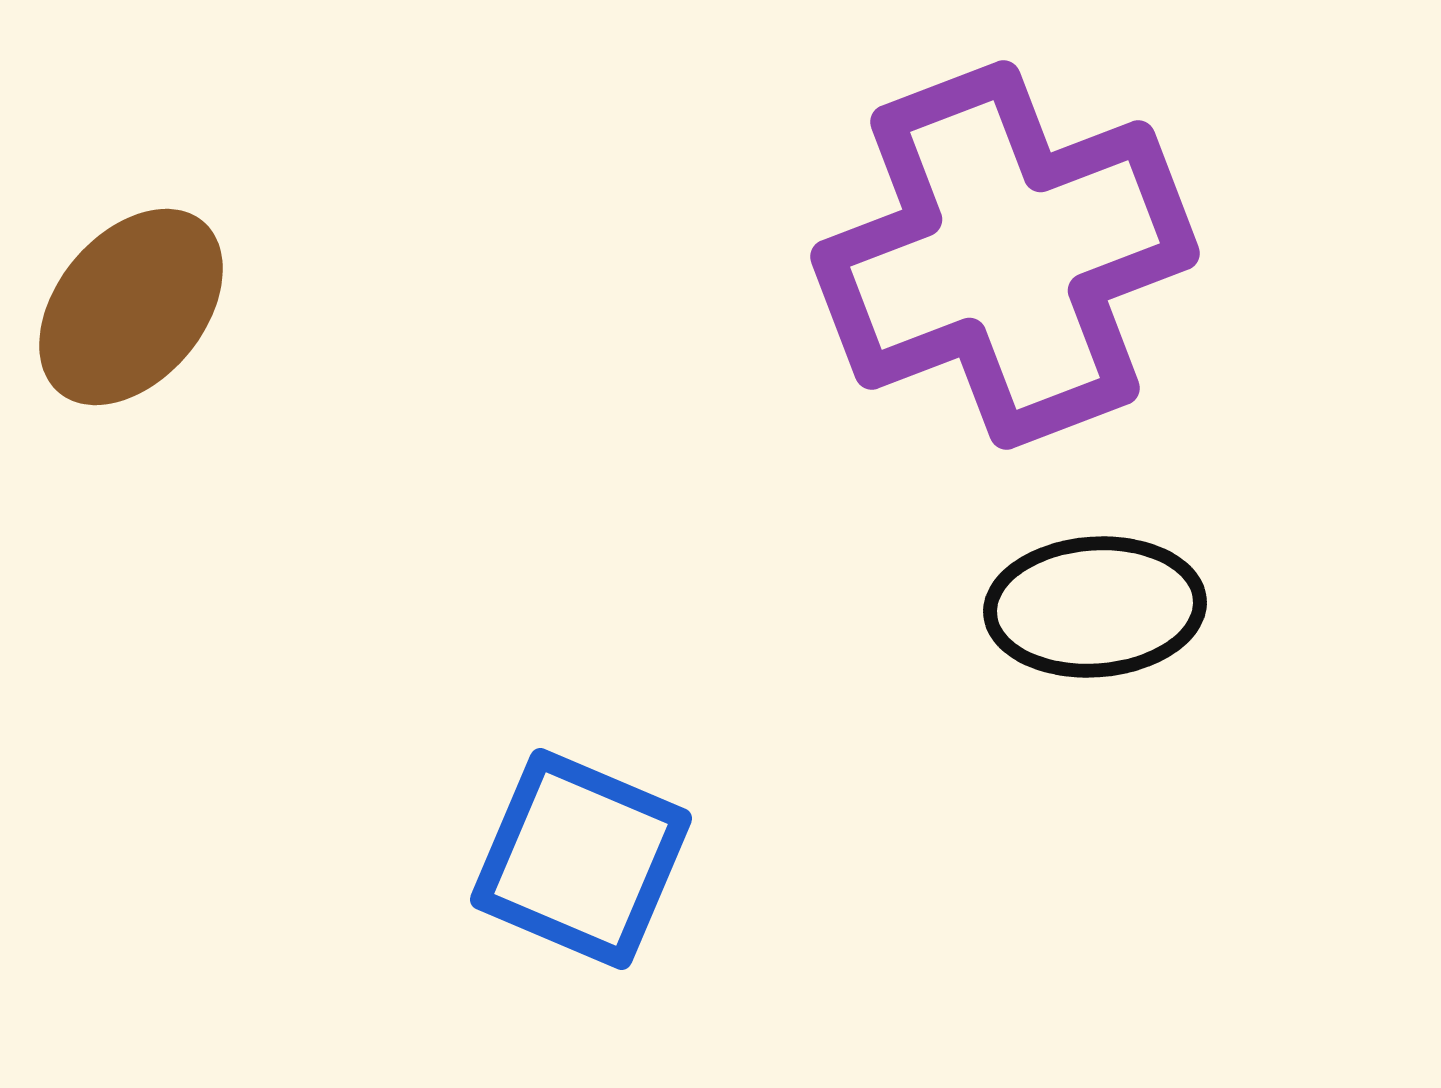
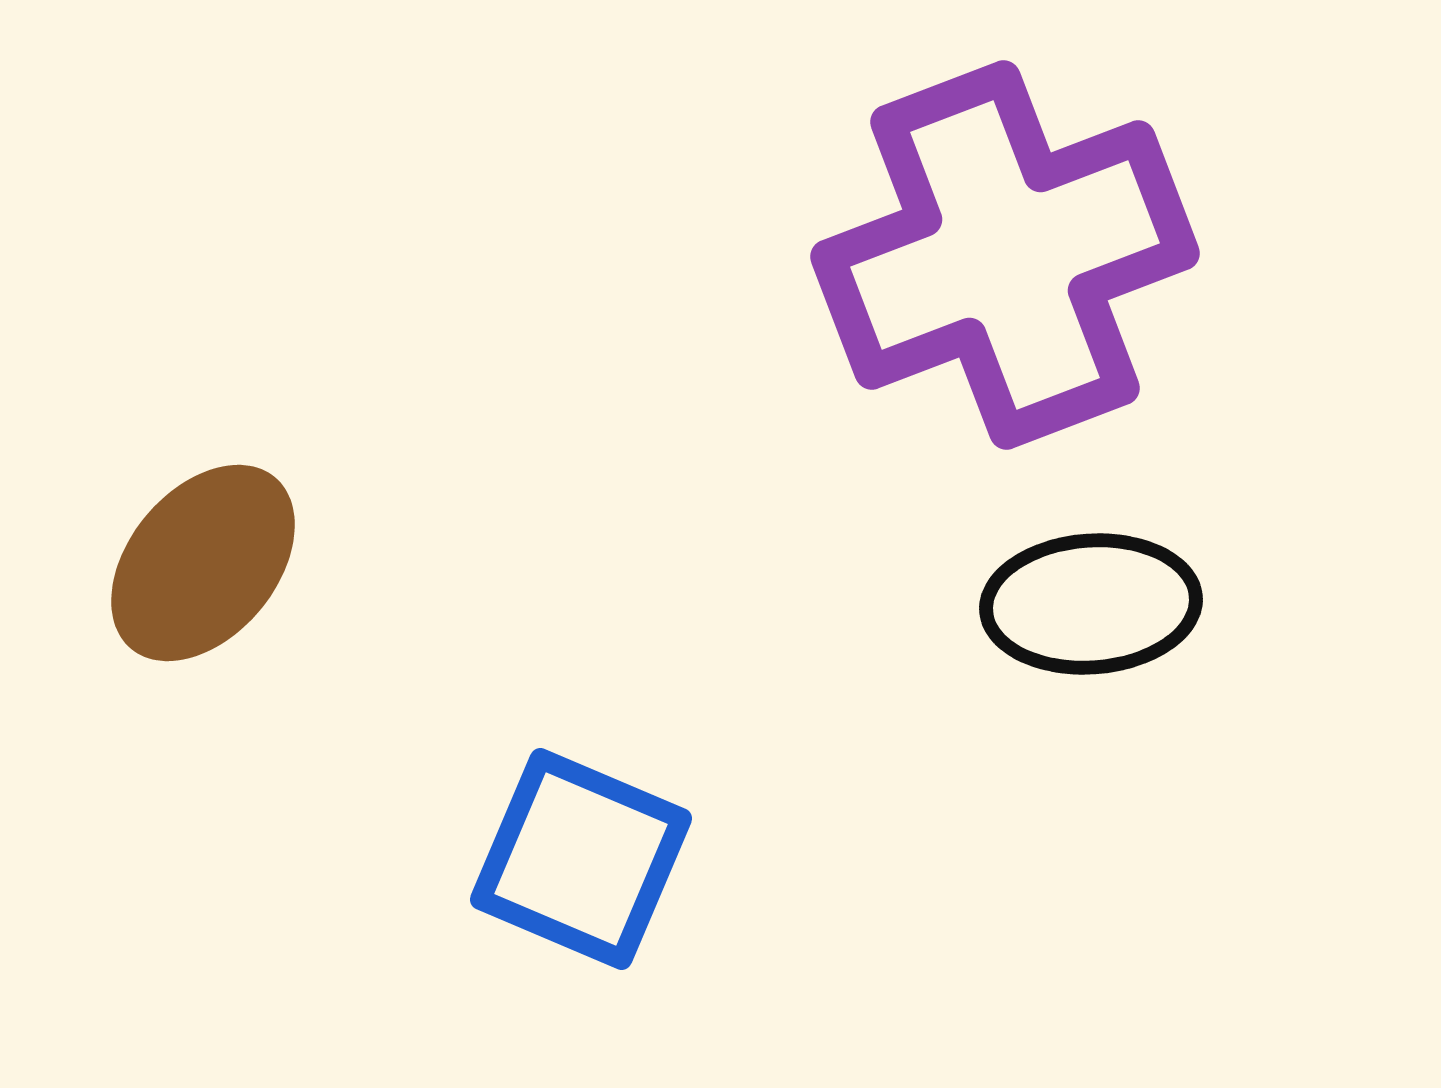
brown ellipse: moved 72 px right, 256 px down
black ellipse: moved 4 px left, 3 px up
